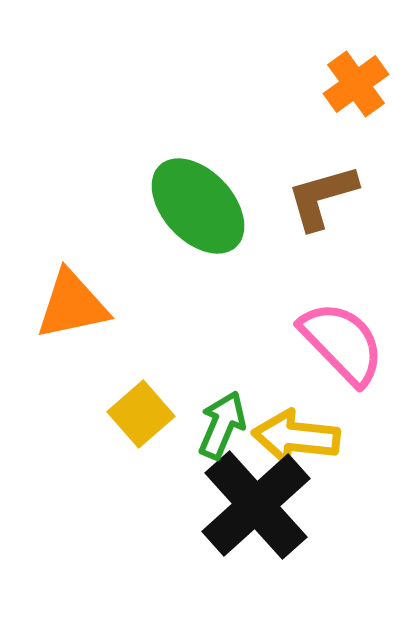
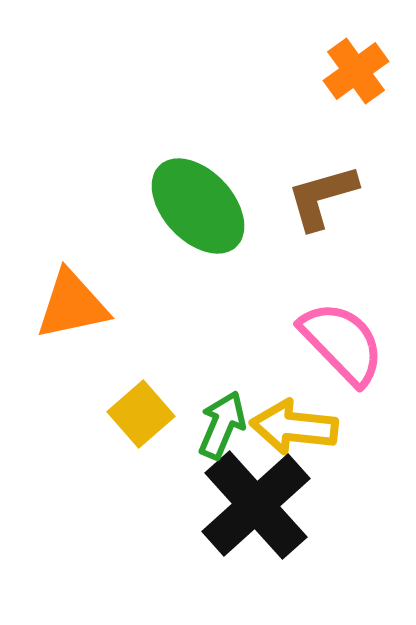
orange cross: moved 13 px up
yellow arrow: moved 2 px left, 10 px up
